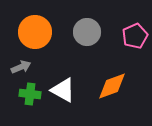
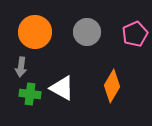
pink pentagon: moved 2 px up
gray arrow: rotated 120 degrees clockwise
orange diamond: rotated 40 degrees counterclockwise
white triangle: moved 1 px left, 2 px up
